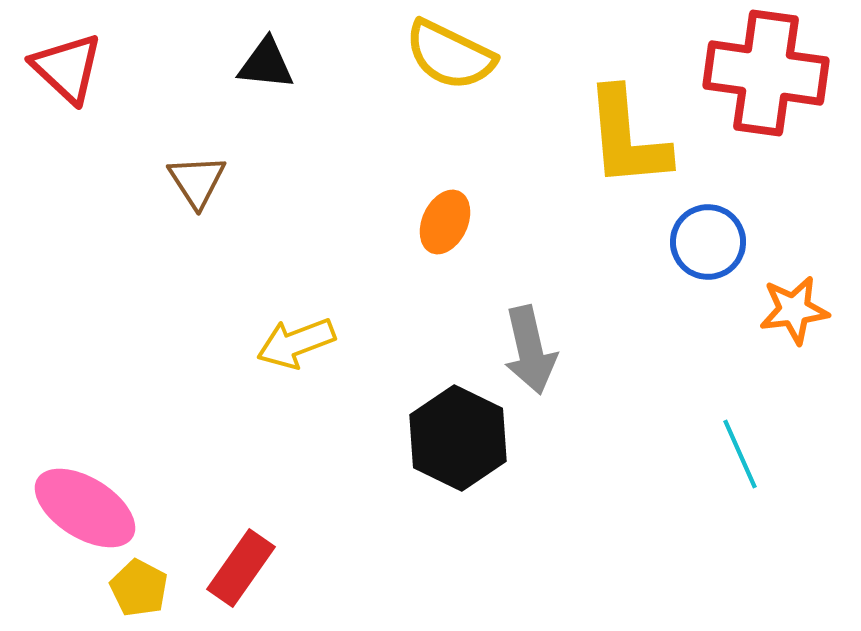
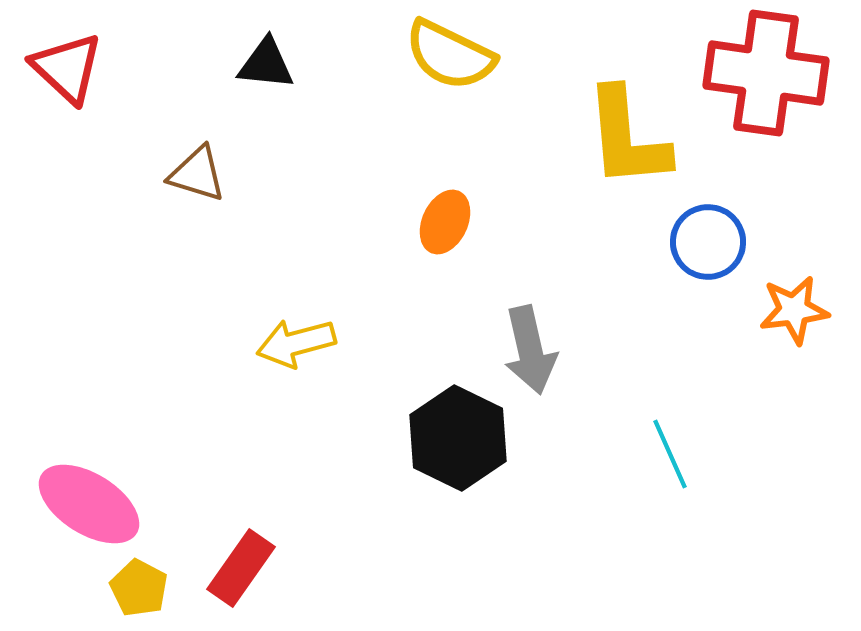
brown triangle: moved 7 px up; rotated 40 degrees counterclockwise
yellow arrow: rotated 6 degrees clockwise
cyan line: moved 70 px left
pink ellipse: moved 4 px right, 4 px up
